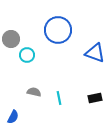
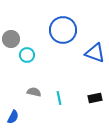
blue circle: moved 5 px right
